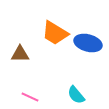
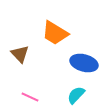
blue ellipse: moved 4 px left, 20 px down
brown triangle: rotated 48 degrees clockwise
cyan semicircle: rotated 84 degrees clockwise
